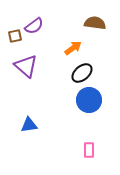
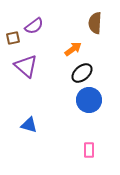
brown semicircle: rotated 95 degrees counterclockwise
brown square: moved 2 px left, 2 px down
orange arrow: moved 1 px down
blue triangle: rotated 24 degrees clockwise
